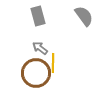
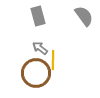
yellow line: moved 3 px up
